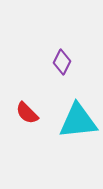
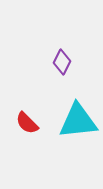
red semicircle: moved 10 px down
